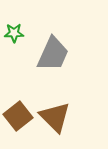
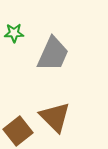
brown square: moved 15 px down
